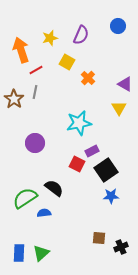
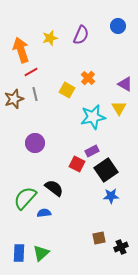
yellow square: moved 28 px down
red line: moved 5 px left, 2 px down
gray line: moved 2 px down; rotated 24 degrees counterclockwise
brown star: rotated 18 degrees clockwise
cyan star: moved 14 px right, 6 px up
green semicircle: rotated 15 degrees counterclockwise
brown square: rotated 16 degrees counterclockwise
